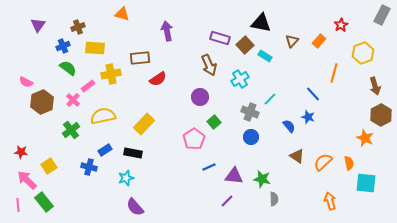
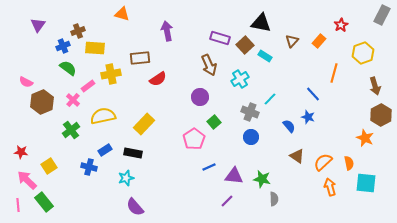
brown cross at (78, 27): moved 4 px down
orange arrow at (330, 201): moved 14 px up
